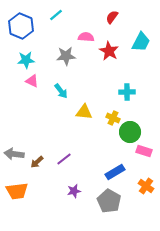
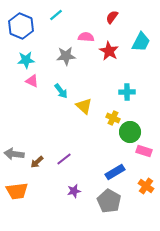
yellow triangle: moved 6 px up; rotated 36 degrees clockwise
